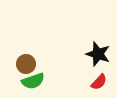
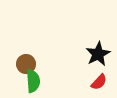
black star: rotated 25 degrees clockwise
green semicircle: rotated 75 degrees counterclockwise
